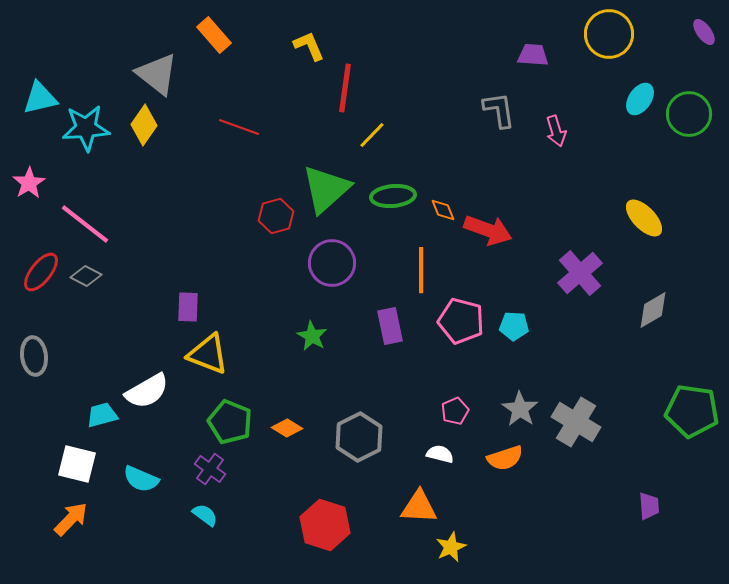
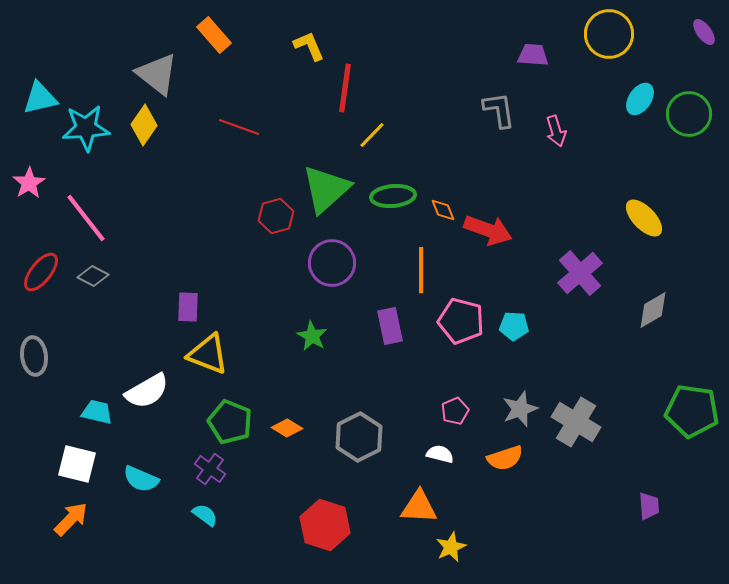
pink line at (85, 224): moved 1 px right, 6 px up; rotated 14 degrees clockwise
gray diamond at (86, 276): moved 7 px right
gray star at (520, 409): rotated 18 degrees clockwise
cyan trapezoid at (102, 415): moved 5 px left, 3 px up; rotated 28 degrees clockwise
